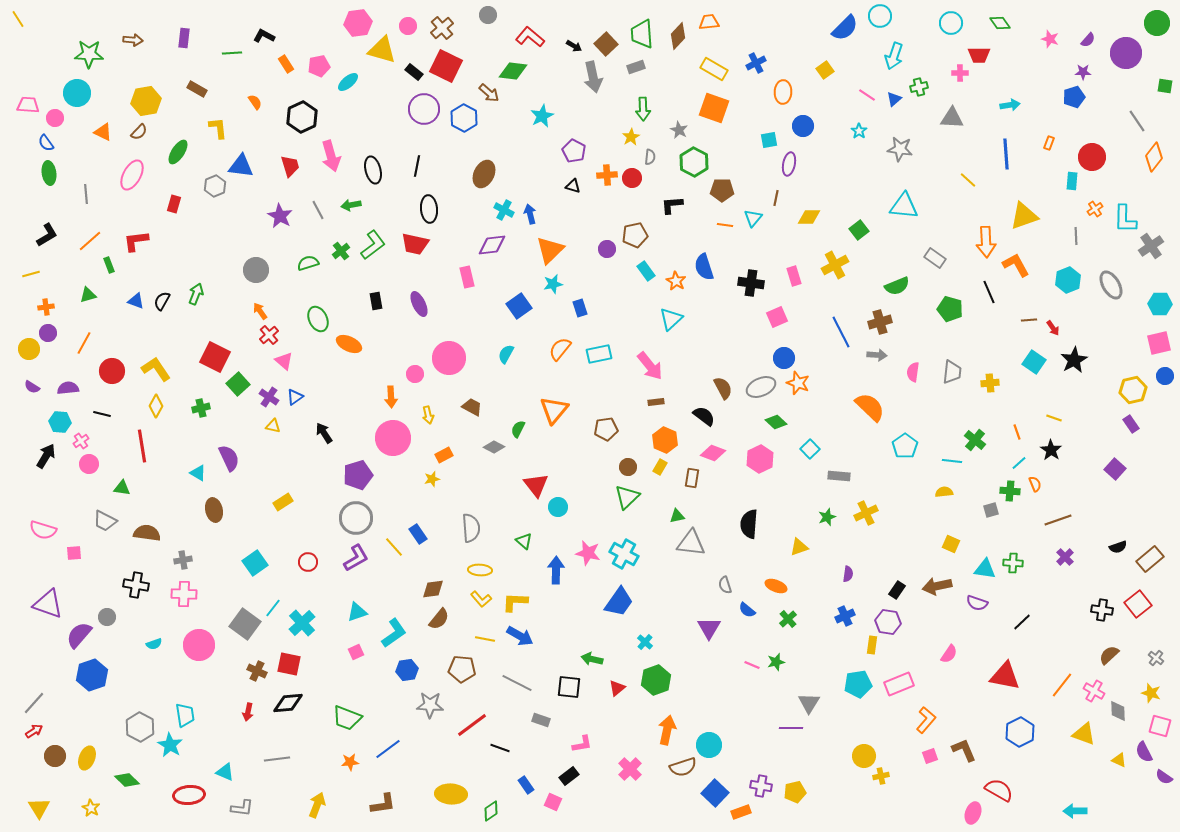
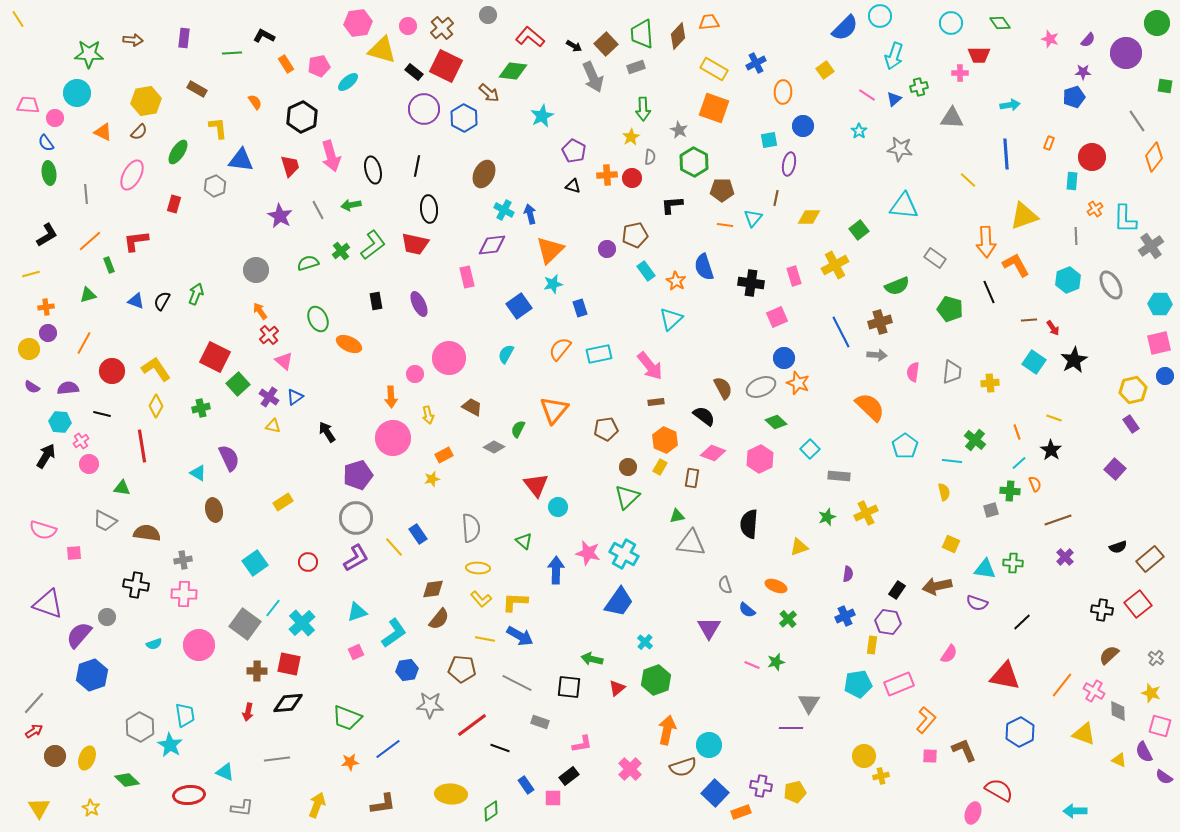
gray arrow at (593, 77): rotated 12 degrees counterclockwise
blue triangle at (241, 166): moved 6 px up
black arrow at (324, 433): moved 3 px right, 1 px up
yellow semicircle at (944, 492): rotated 84 degrees clockwise
yellow ellipse at (480, 570): moved 2 px left, 2 px up
brown cross at (257, 671): rotated 24 degrees counterclockwise
gray rectangle at (541, 720): moved 1 px left, 2 px down
pink square at (930, 756): rotated 21 degrees clockwise
pink square at (553, 802): moved 4 px up; rotated 24 degrees counterclockwise
